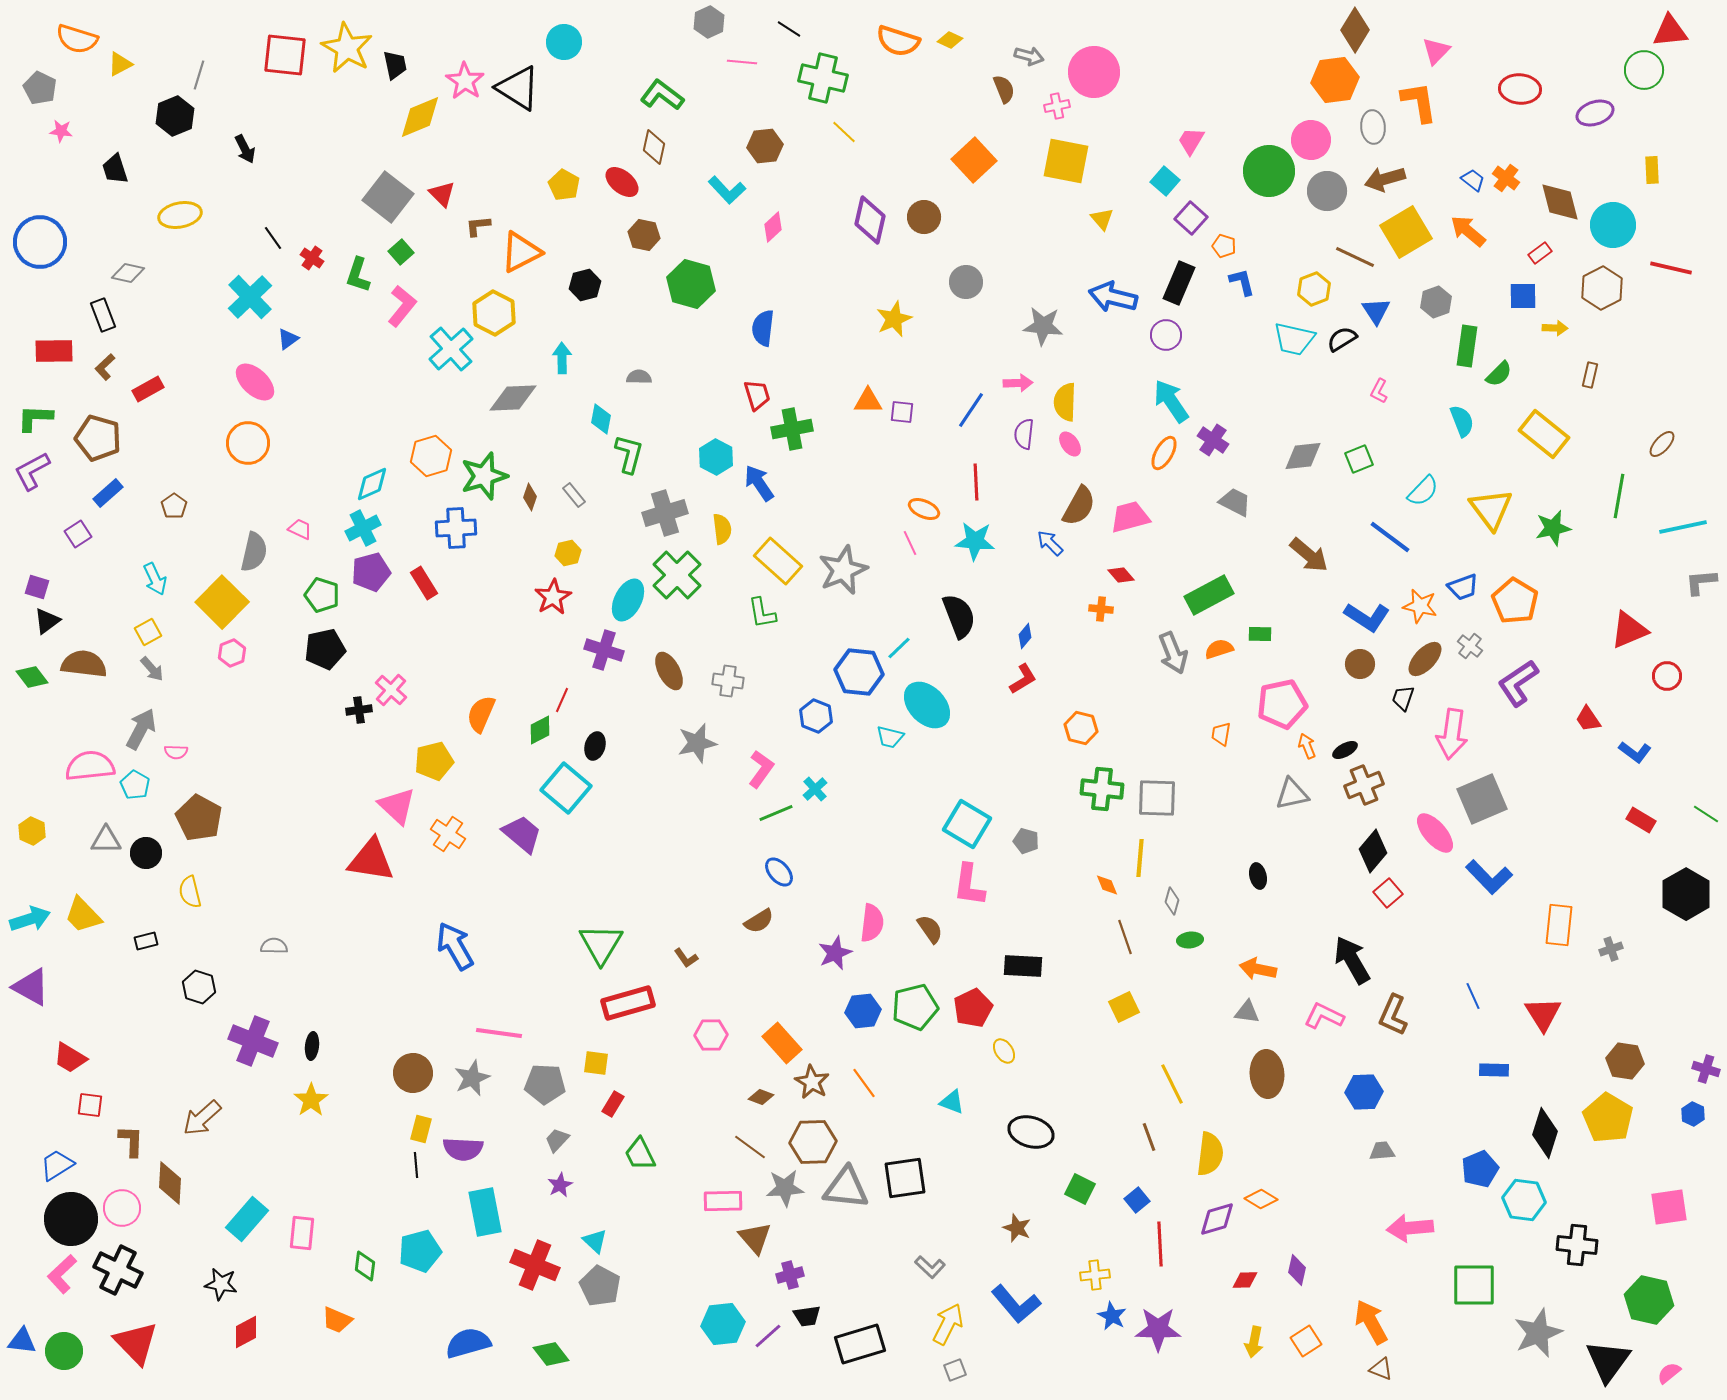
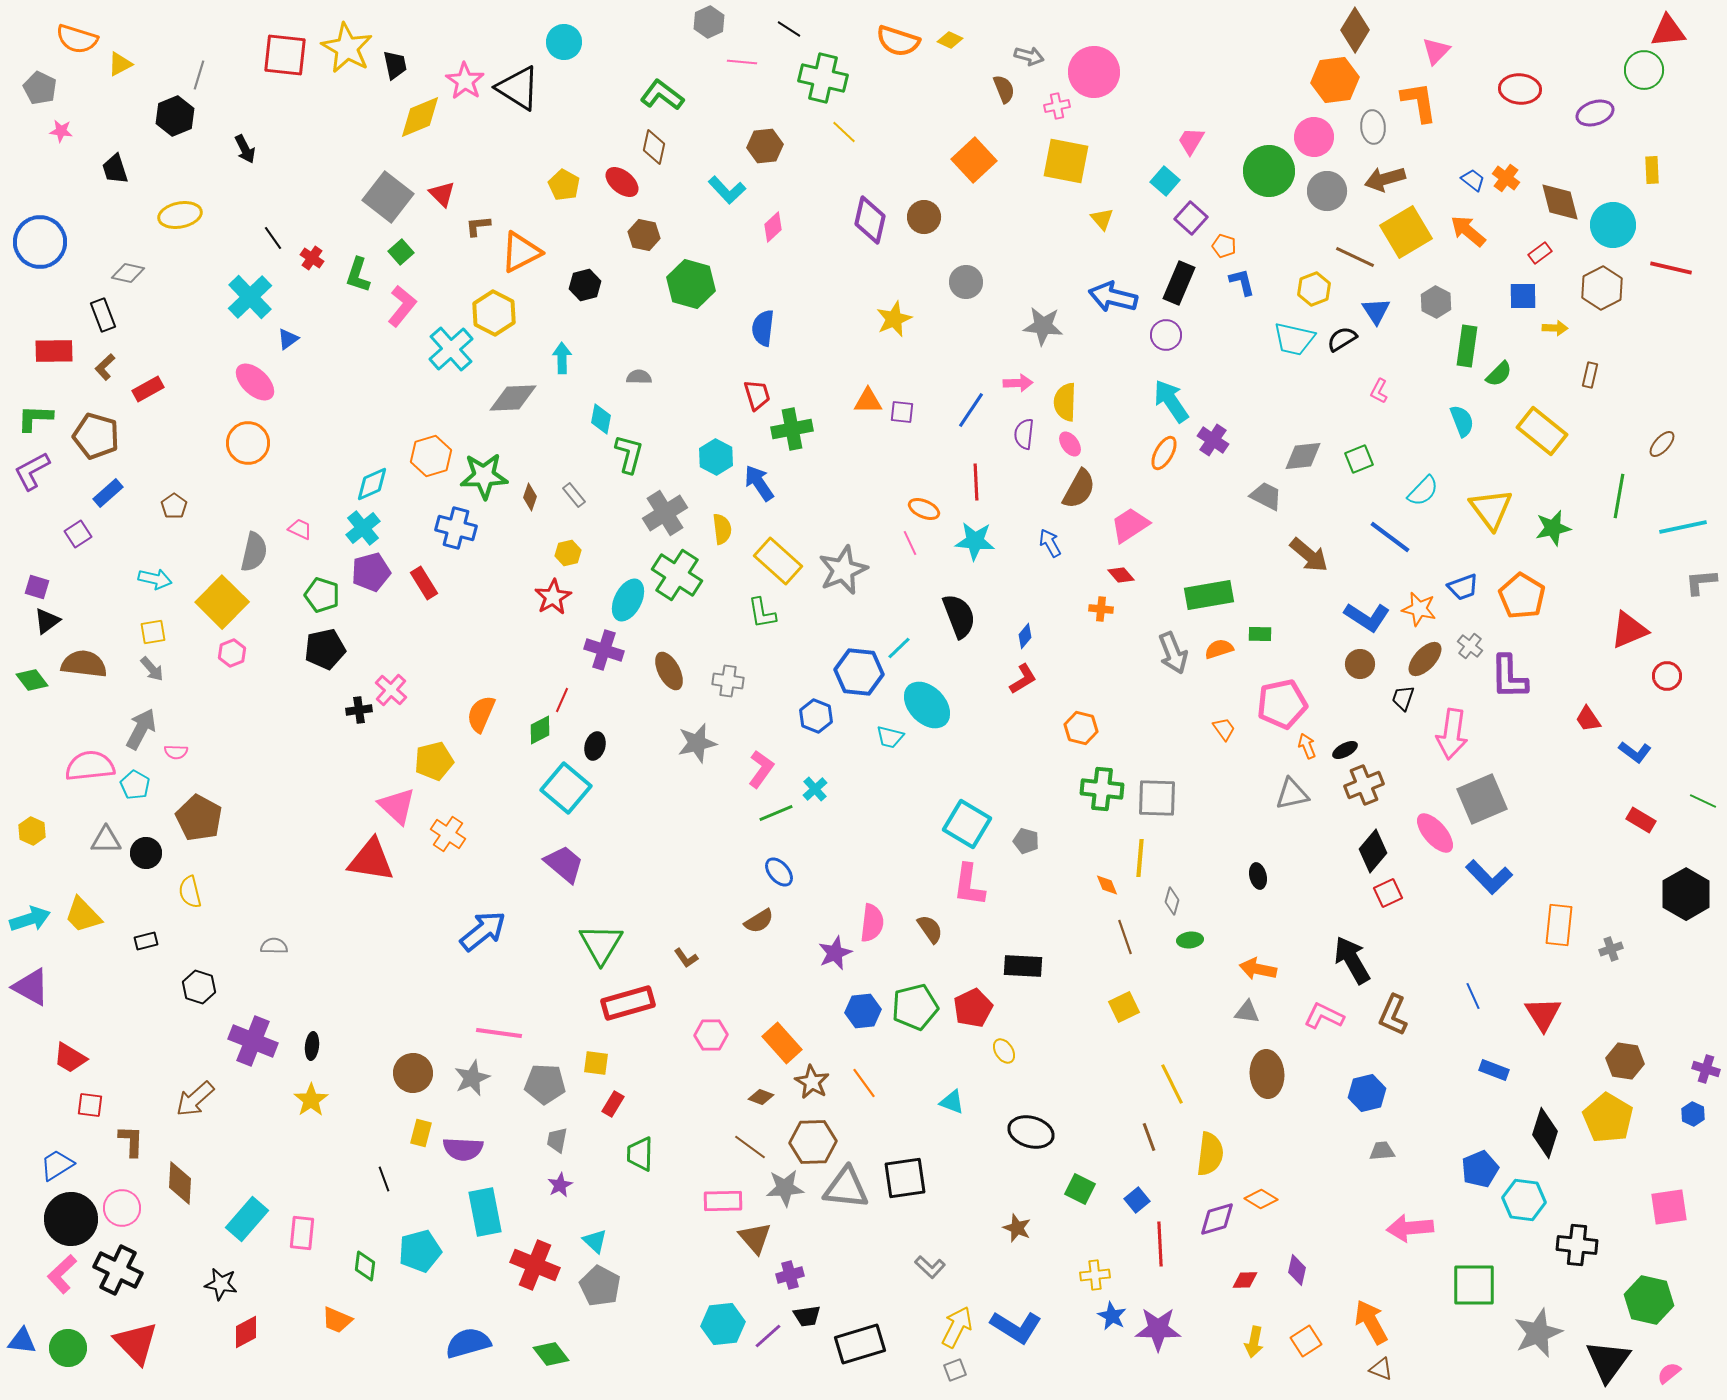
red triangle at (1670, 31): moved 2 px left
pink circle at (1311, 140): moved 3 px right, 3 px up
gray hexagon at (1436, 302): rotated 12 degrees counterclockwise
yellow rectangle at (1544, 434): moved 2 px left, 3 px up
brown pentagon at (98, 438): moved 2 px left, 2 px up
green star at (484, 476): rotated 15 degrees clockwise
gray trapezoid at (1235, 502): moved 31 px right, 6 px up
brown semicircle at (1079, 506): moved 17 px up
gray cross at (665, 513): rotated 15 degrees counterclockwise
pink trapezoid at (1130, 517): moved 8 px down; rotated 18 degrees counterclockwise
cyan cross at (363, 528): rotated 12 degrees counterclockwise
blue cross at (456, 528): rotated 18 degrees clockwise
blue arrow at (1050, 543): rotated 16 degrees clockwise
green cross at (677, 575): rotated 12 degrees counterclockwise
cyan arrow at (155, 579): rotated 52 degrees counterclockwise
green rectangle at (1209, 595): rotated 18 degrees clockwise
orange pentagon at (1515, 601): moved 7 px right, 5 px up
orange star at (1420, 606): moved 1 px left, 3 px down
yellow square at (148, 632): moved 5 px right; rotated 20 degrees clockwise
green diamond at (32, 677): moved 3 px down
purple L-shape at (1518, 683): moved 9 px left, 6 px up; rotated 57 degrees counterclockwise
orange trapezoid at (1221, 734): moved 3 px right, 5 px up; rotated 135 degrees clockwise
green line at (1706, 814): moved 3 px left, 13 px up; rotated 8 degrees counterclockwise
purple trapezoid at (522, 834): moved 42 px right, 30 px down
red square at (1388, 893): rotated 16 degrees clockwise
blue arrow at (455, 946): moved 28 px right, 15 px up; rotated 81 degrees clockwise
blue rectangle at (1494, 1070): rotated 20 degrees clockwise
blue hexagon at (1364, 1092): moved 3 px right, 1 px down; rotated 12 degrees counterclockwise
brown arrow at (202, 1118): moved 7 px left, 19 px up
yellow rectangle at (421, 1129): moved 4 px down
gray trapezoid at (557, 1140): rotated 32 degrees counterclockwise
green trapezoid at (640, 1154): rotated 27 degrees clockwise
black line at (416, 1165): moved 32 px left, 14 px down; rotated 15 degrees counterclockwise
brown diamond at (170, 1183): moved 10 px right
blue L-shape at (1016, 1304): moved 23 px down; rotated 18 degrees counterclockwise
yellow arrow at (948, 1324): moved 9 px right, 3 px down
green circle at (64, 1351): moved 4 px right, 3 px up
